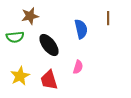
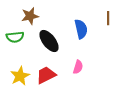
black ellipse: moved 4 px up
red trapezoid: moved 3 px left, 5 px up; rotated 80 degrees clockwise
